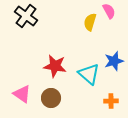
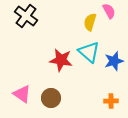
red star: moved 6 px right, 6 px up
cyan triangle: moved 22 px up
